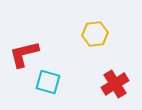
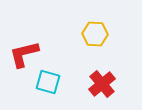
yellow hexagon: rotated 10 degrees clockwise
red cross: moved 13 px left; rotated 8 degrees counterclockwise
